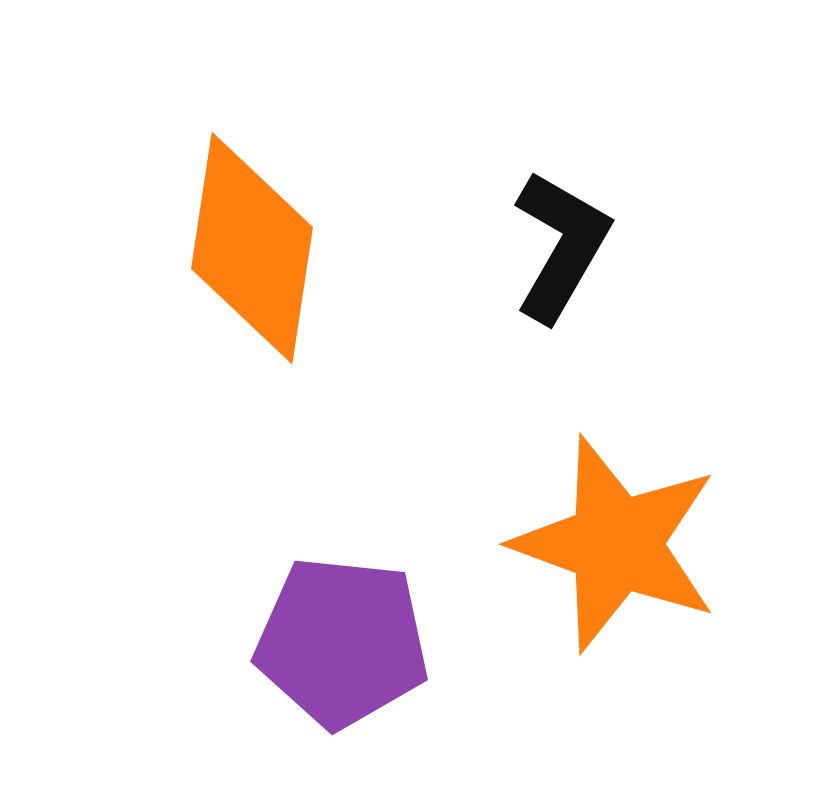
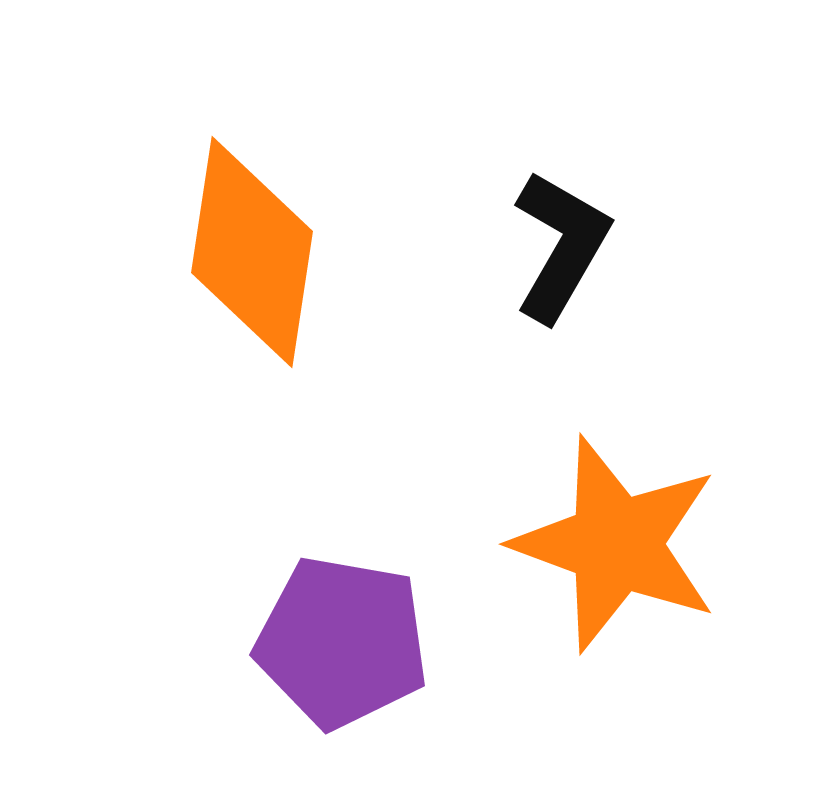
orange diamond: moved 4 px down
purple pentagon: rotated 4 degrees clockwise
